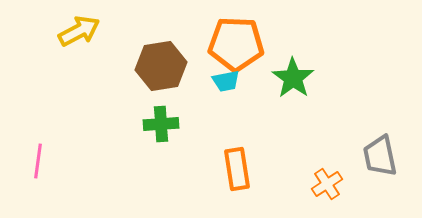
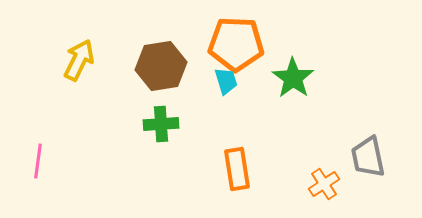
yellow arrow: moved 29 px down; rotated 36 degrees counterclockwise
cyan trapezoid: rotated 96 degrees counterclockwise
gray trapezoid: moved 12 px left, 1 px down
orange cross: moved 3 px left
